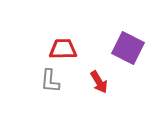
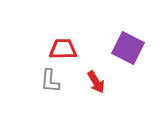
red arrow: moved 3 px left
